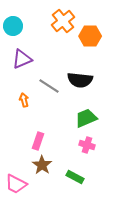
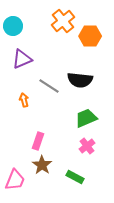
pink cross: moved 1 px down; rotated 35 degrees clockwise
pink trapezoid: moved 1 px left, 4 px up; rotated 95 degrees counterclockwise
